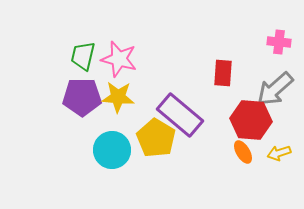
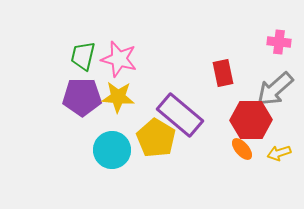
red rectangle: rotated 16 degrees counterclockwise
red hexagon: rotated 6 degrees counterclockwise
orange ellipse: moved 1 px left, 3 px up; rotated 10 degrees counterclockwise
